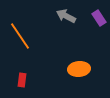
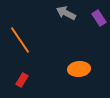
gray arrow: moved 3 px up
orange line: moved 4 px down
red rectangle: rotated 24 degrees clockwise
